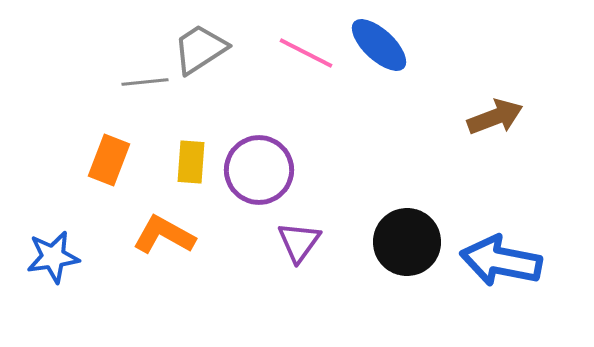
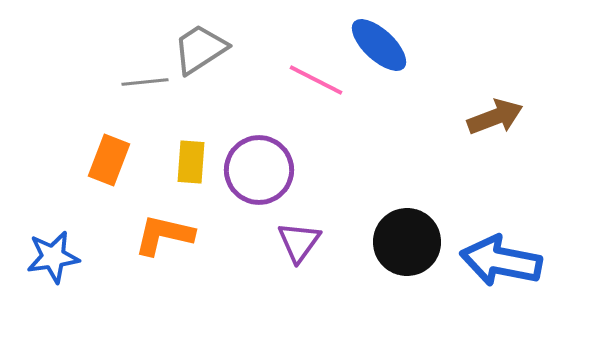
pink line: moved 10 px right, 27 px down
orange L-shape: rotated 16 degrees counterclockwise
